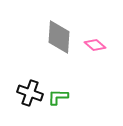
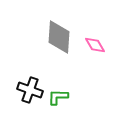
pink diamond: rotated 20 degrees clockwise
black cross: moved 3 px up
